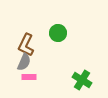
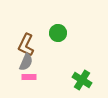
gray semicircle: moved 2 px right
